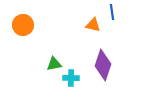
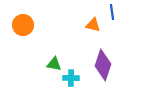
green triangle: rotated 21 degrees clockwise
